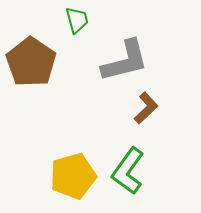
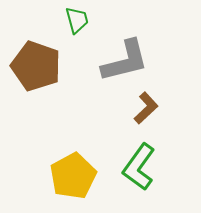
brown pentagon: moved 5 px right, 4 px down; rotated 15 degrees counterclockwise
green L-shape: moved 11 px right, 4 px up
yellow pentagon: rotated 12 degrees counterclockwise
